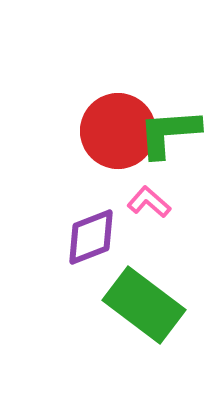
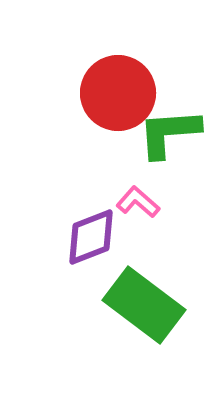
red circle: moved 38 px up
pink L-shape: moved 11 px left
